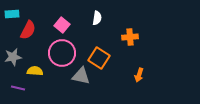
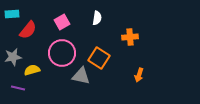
pink square: moved 3 px up; rotated 21 degrees clockwise
red semicircle: rotated 12 degrees clockwise
yellow semicircle: moved 3 px left, 1 px up; rotated 21 degrees counterclockwise
